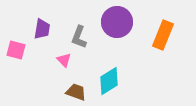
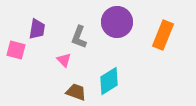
purple trapezoid: moved 5 px left
